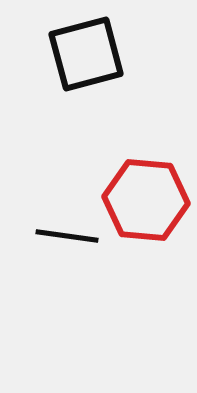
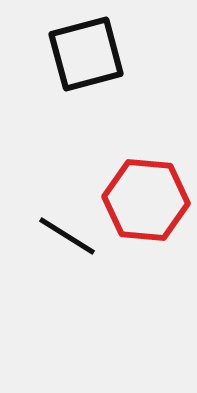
black line: rotated 24 degrees clockwise
